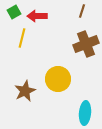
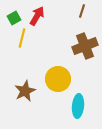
green square: moved 6 px down
red arrow: rotated 120 degrees clockwise
brown cross: moved 1 px left, 2 px down
cyan ellipse: moved 7 px left, 7 px up
